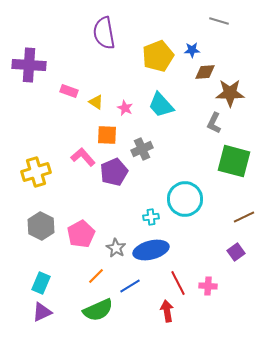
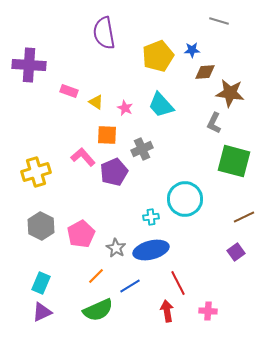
brown star: rotated 8 degrees clockwise
pink cross: moved 25 px down
